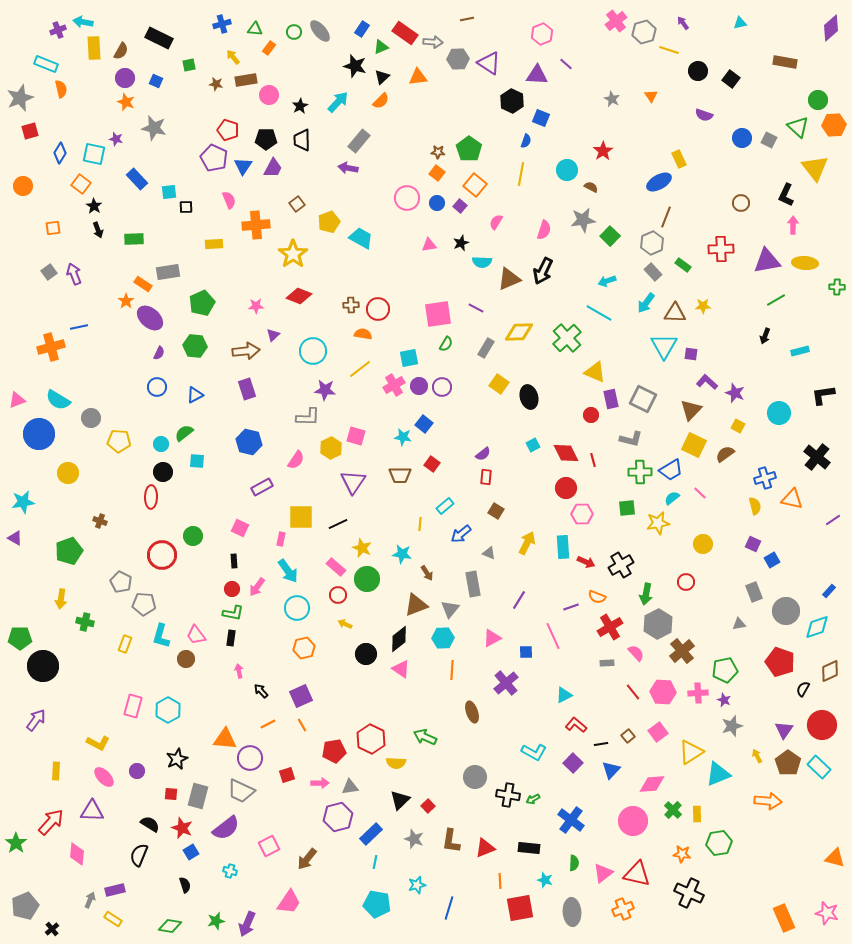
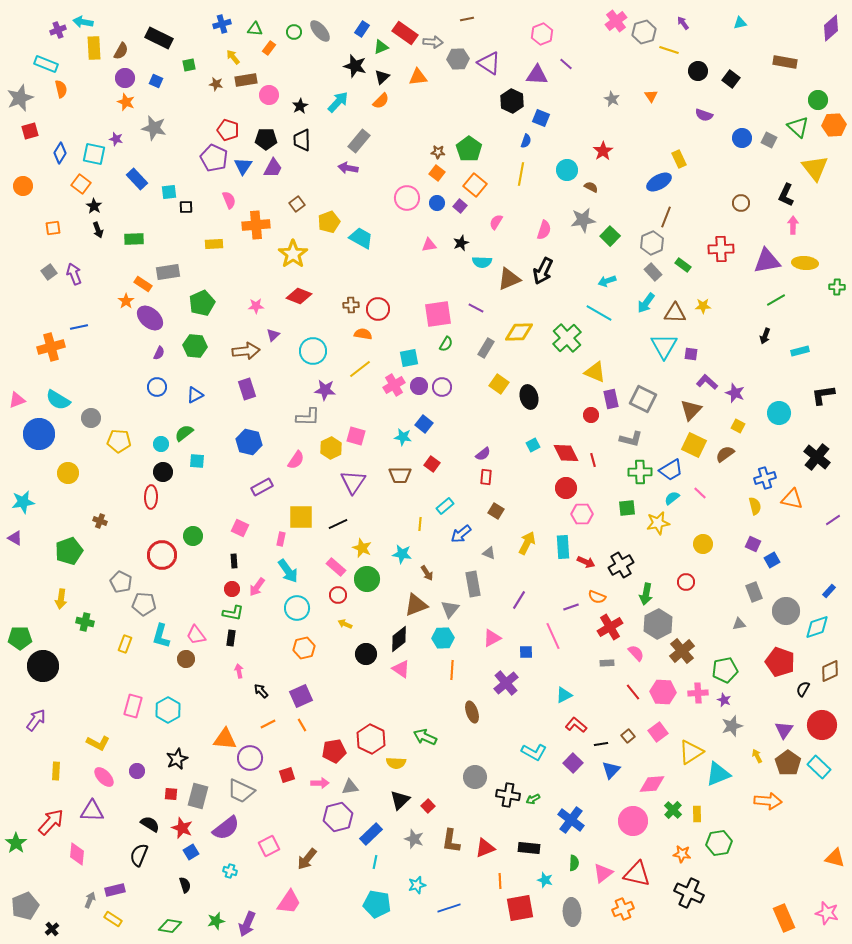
blue line at (449, 908): rotated 55 degrees clockwise
